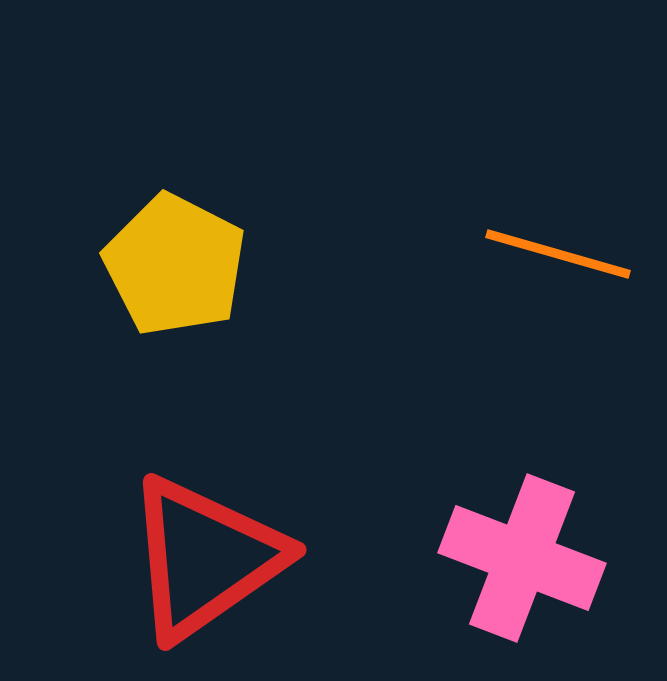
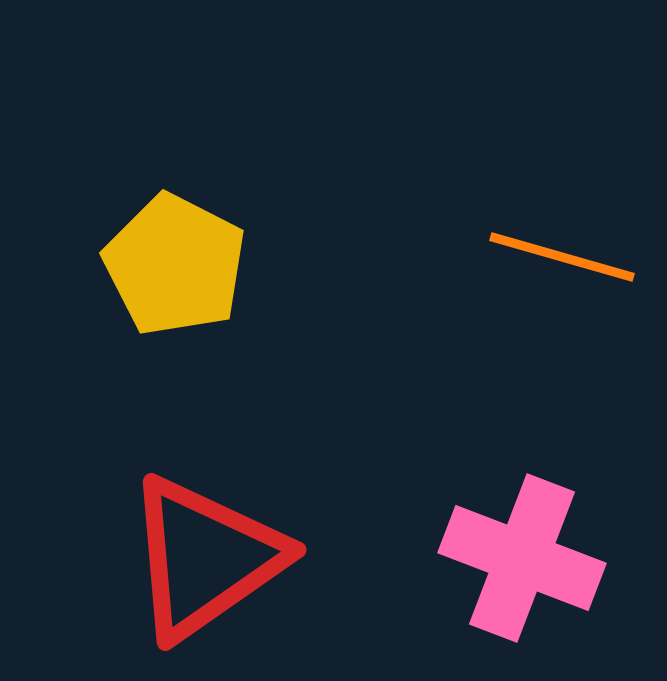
orange line: moved 4 px right, 3 px down
